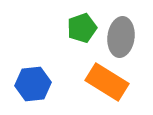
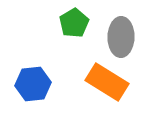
green pentagon: moved 8 px left, 5 px up; rotated 12 degrees counterclockwise
gray ellipse: rotated 6 degrees counterclockwise
